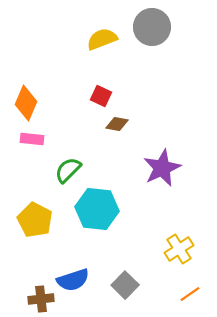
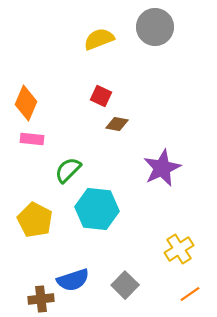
gray circle: moved 3 px right
yellow semicircle: moved 3 px left
